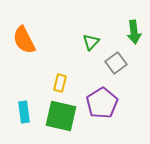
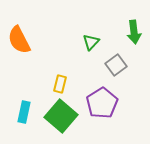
orange semicircle: moved 5 px left
gray square: moved 2 px down
yellow rectangle: moved 1 px down
cyan rectangle: rotated 20 degrees clockwise
green square: rotated 28 degrees clockwise
